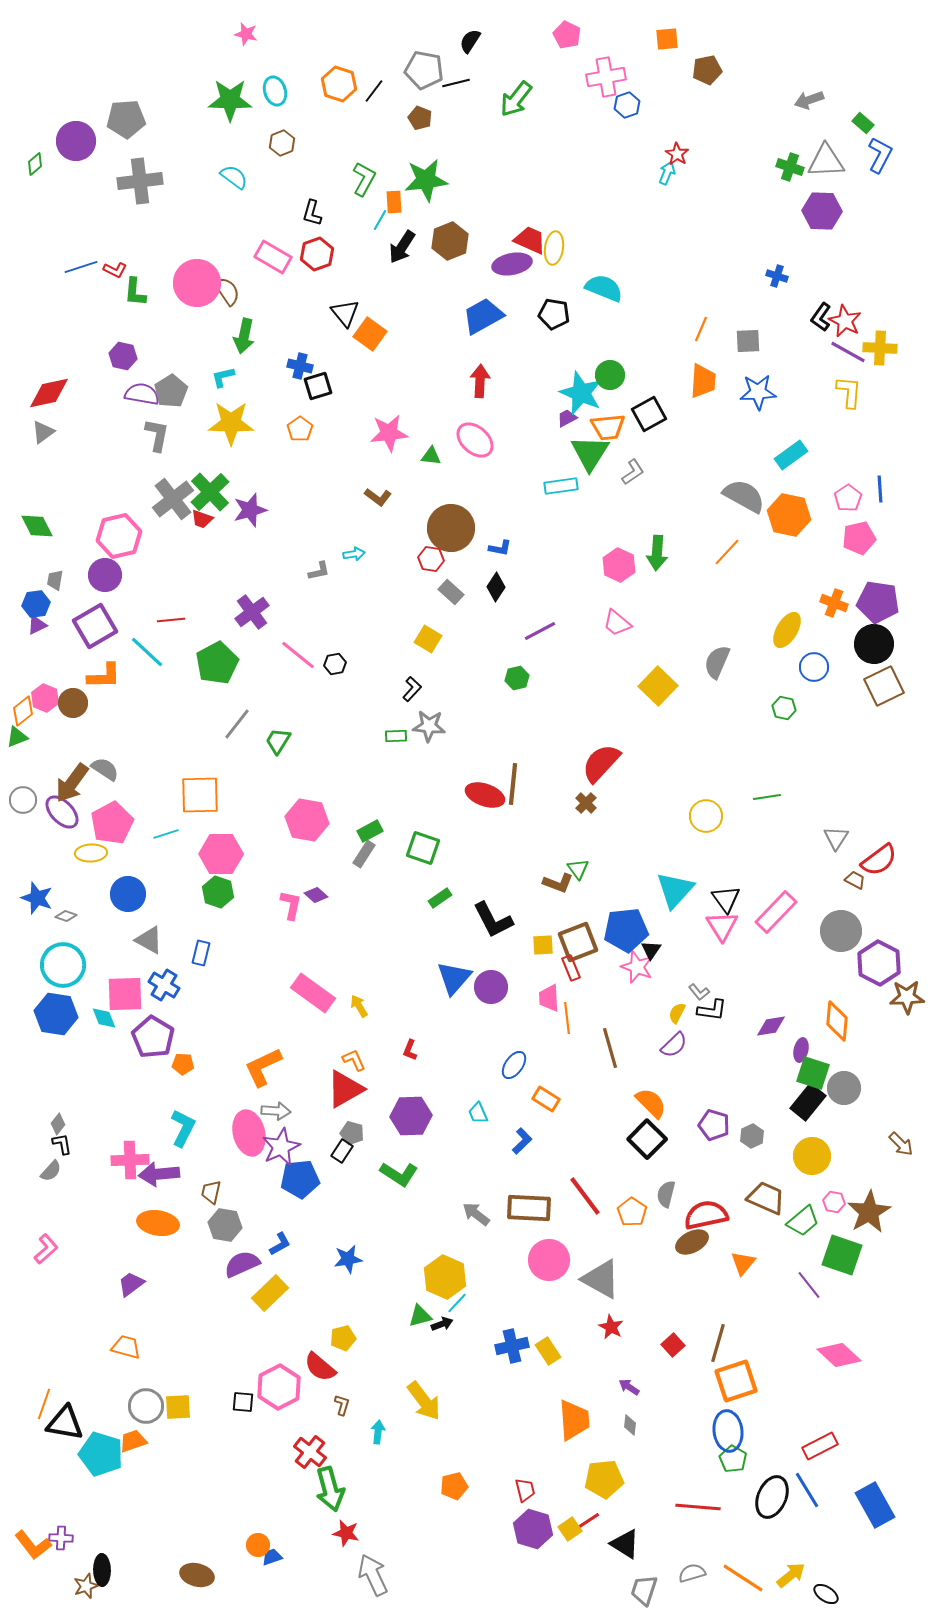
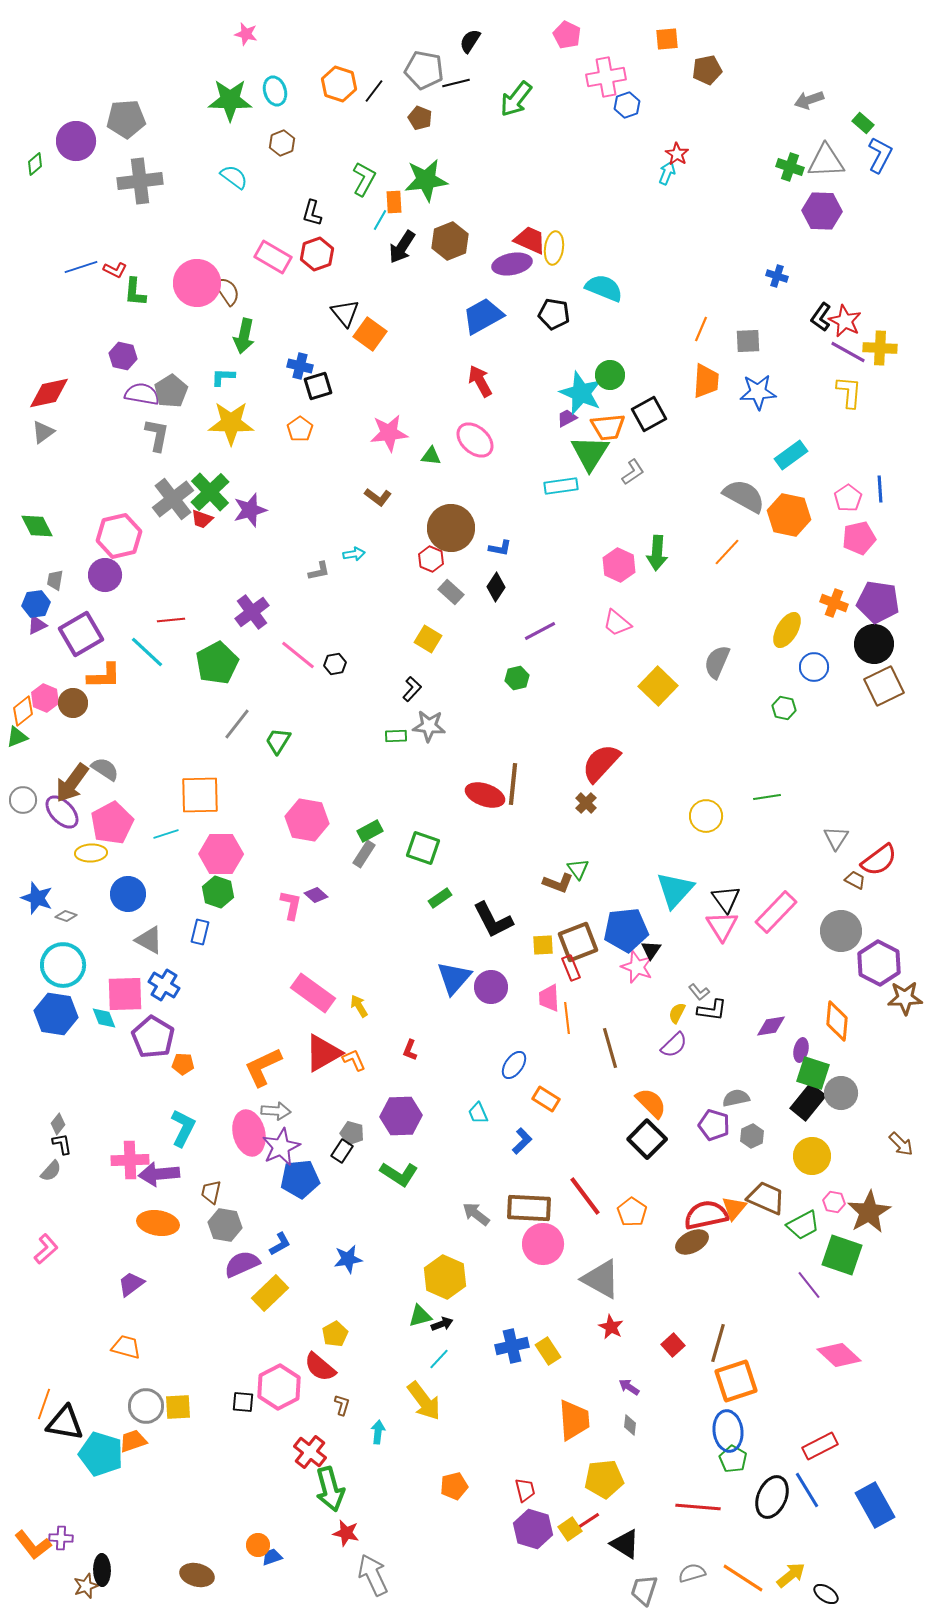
cyan L-shape at (223, 377): rotated 15 degrees clockwise
red arrow at (480, 381): rotated 32 degrees counterclockwise
orange trapezoid at (703, 381): moved 3 px right
red hexagon at (431, 559): rotated 15 degrees clockwise
purple square at (95, 626): moved 14 px left, 8 px down
blue rectangle at (201, 953): moved 1 px left, 21 px up
brown star at (907, 997): moved 2 px left, 1 px down
gray circle at (844, 1088): moved 3 px left, 5 px down
red triangle at (345, 1089): moved 22 px left, 36 px up
purple hexagon at (411, 1116): moved 10 px left
gray semicircle at (666, 1194): moved 70 px right, 96 px up; rotated 64 degrees clockwise
green trapezoid at (803, 1221): moved 4 px down; rotated 12 degrees clockwise
pink circle at (549, 1260): moved 6 px left, 16 px up
orange triangle at (743, 1263): moved 9 px left, 55 px up
cyan line at (457, 1303): moved 18 px left, 56 px down
yellow pentagon at (343, 1338): moved 8 px left, 4 px up; rotated 15 degrees counterclockwise
